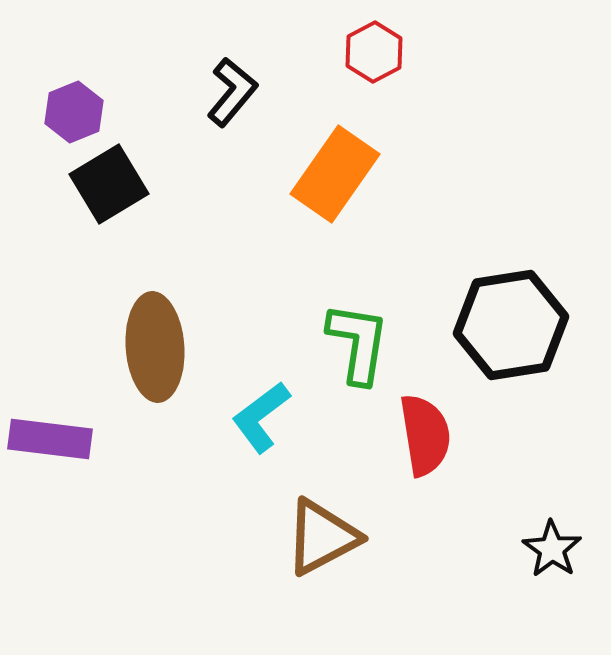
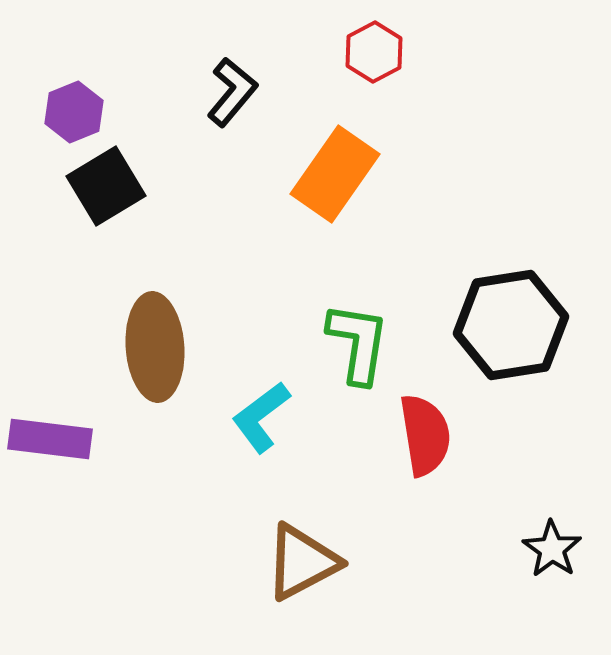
black square: moved 3 px left, 2 px down
brown triangle: moved 20 px left, 25 px down
